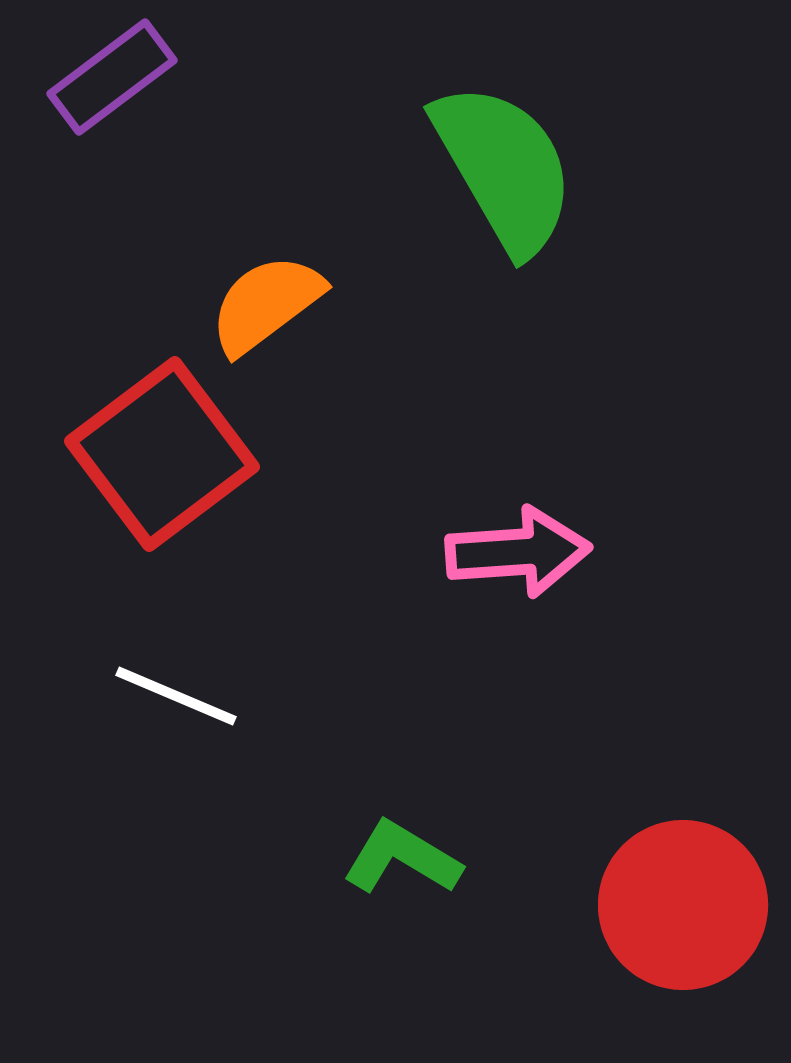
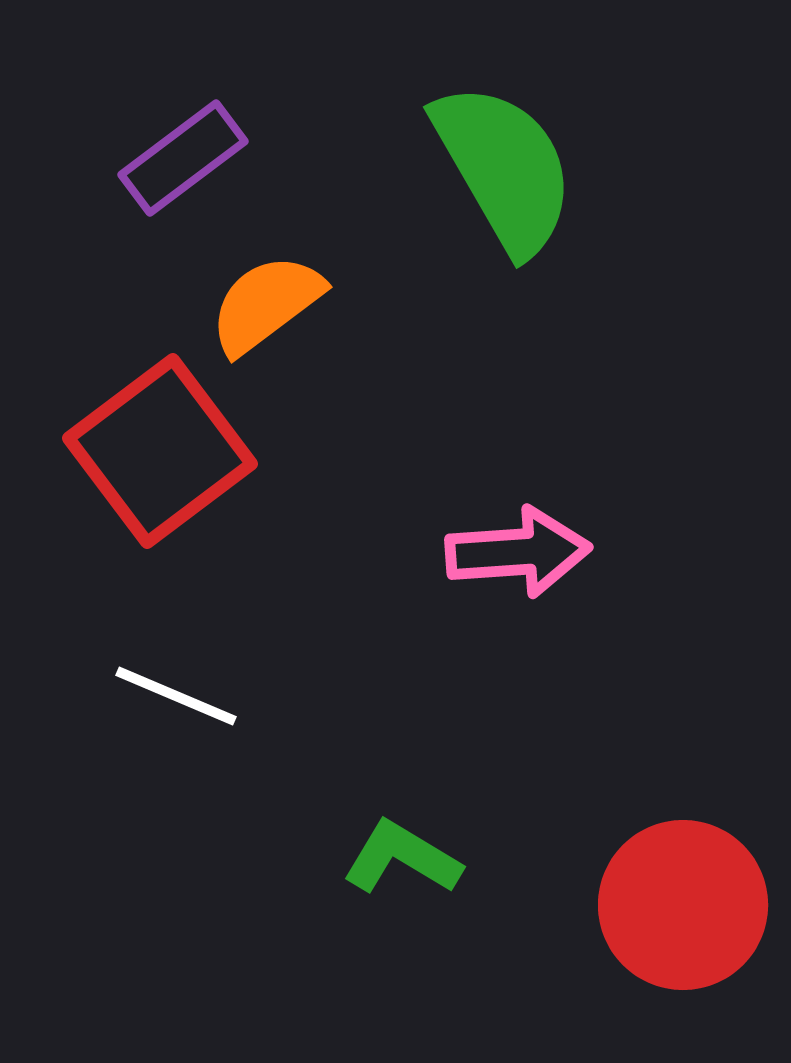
purple rectangle: moved 71 px right, 81 px down
red square: moved 2 px left, 3 px up
